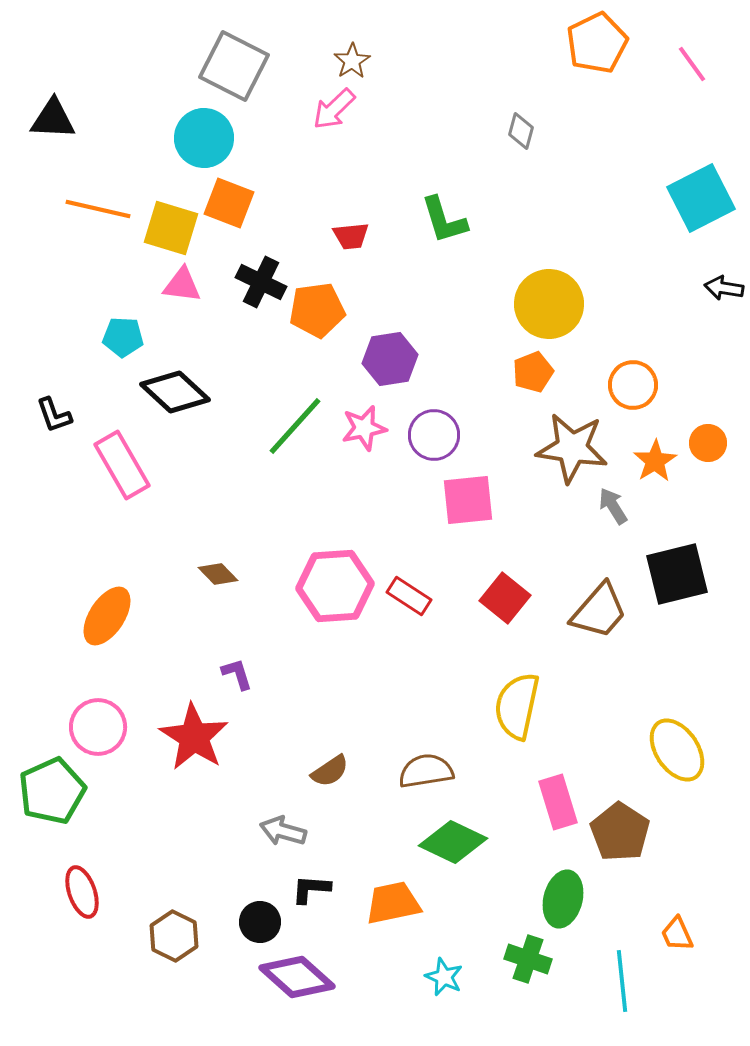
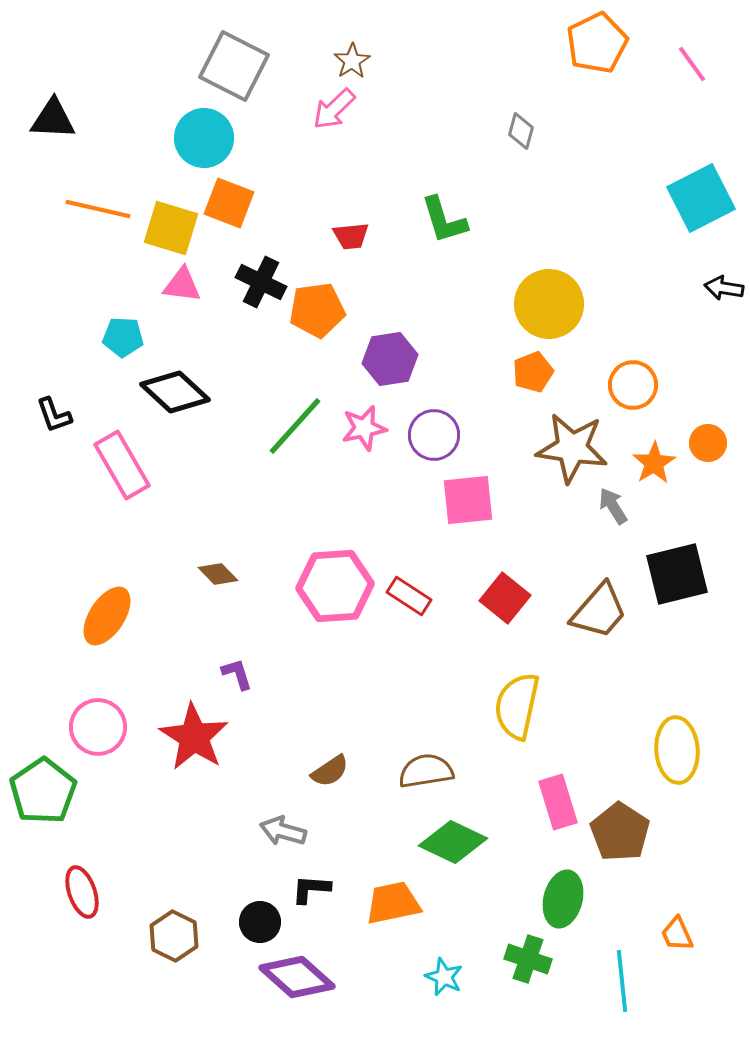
orange star at (655, 461): moved 1 px left, 2 px down
yellow ellipse at (677, 750): rotated 30 degrees clockwise
green pentagon at (52, 791): moved 9 px left; rotated 10 degrees counterclockwise
